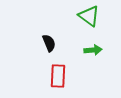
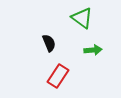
green triangle: moved 7 px left, 2 px down
red rectangle: rotated 30 degrees clockwise
